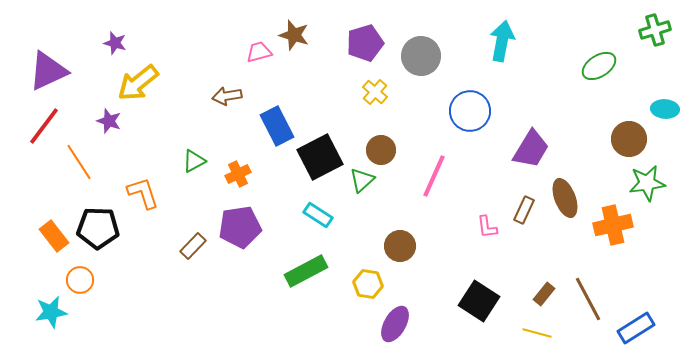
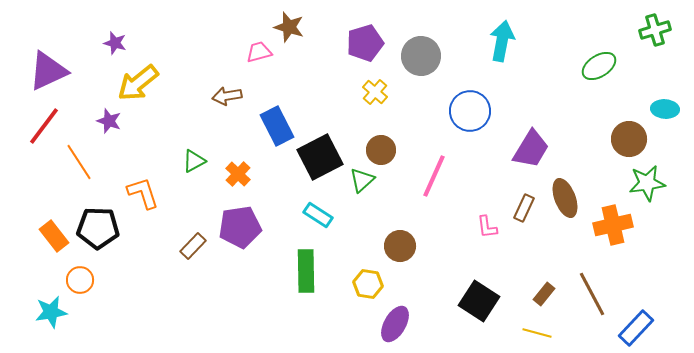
brown star at (294, 35): moved 5 px left, 8 px up
orange cross at (238, 174): rotated 20 degrees counterclockwise
brown rectangle at (524, 210): moved 2 px up
green rectangle at (306, 271): rotated 63 degrees counterclockwise
brown line at (588, 299): moved 4 px right, 5 px up
blue rectangle at (636, 328): rotated 15 degrees counterclockwise
